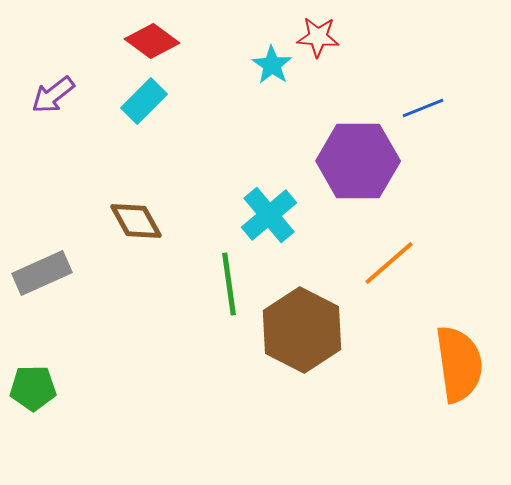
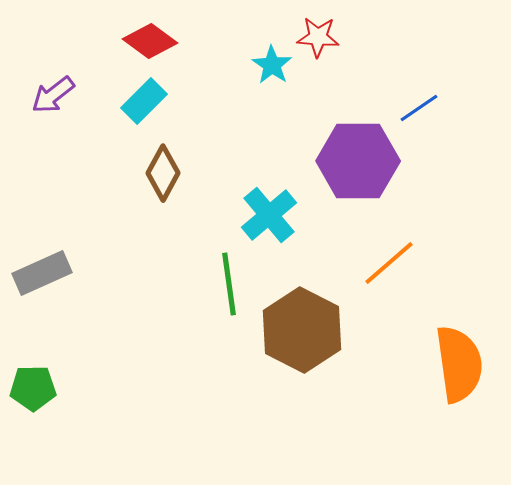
red diamond: moved 2 px left
blue line: moved 4 px left; rotated 12 degrees counterclockwise
brown diamond: moved 27 px right, 48 px up; rotated 58 degrees clockwise
